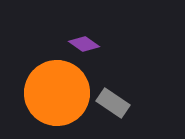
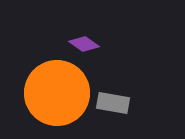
gray rectangle: rotated 24 degrees counterclockwise
